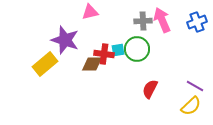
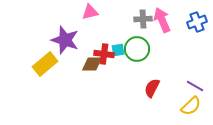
gray cross: moved 2 px up
red semicircle: moved 2 px right, 1 px up
